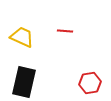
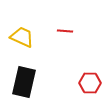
red hexagon: rotated 10 degrees clockwise
